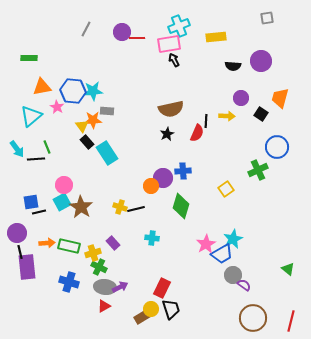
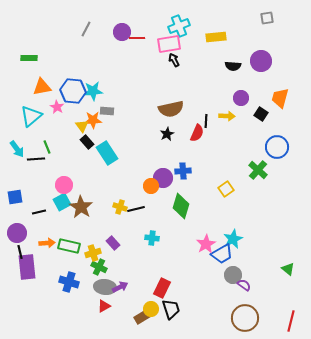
green cross at (258, 170): rotated 24 degrees counterclockwise
blue square at (31, 202): moved 16 px left, 5 px up
brown circle at (253, 318): moved 8 px left
